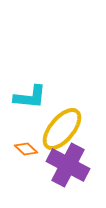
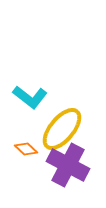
cyan L-shape: rotated 32 degrees clockwise
